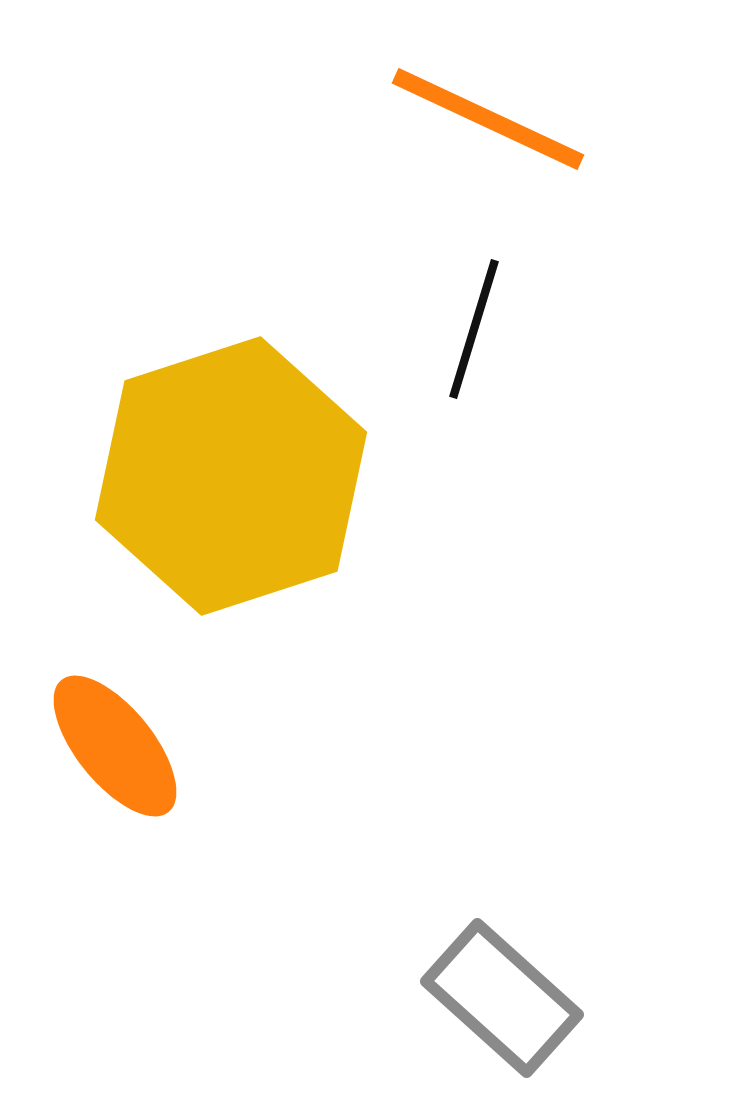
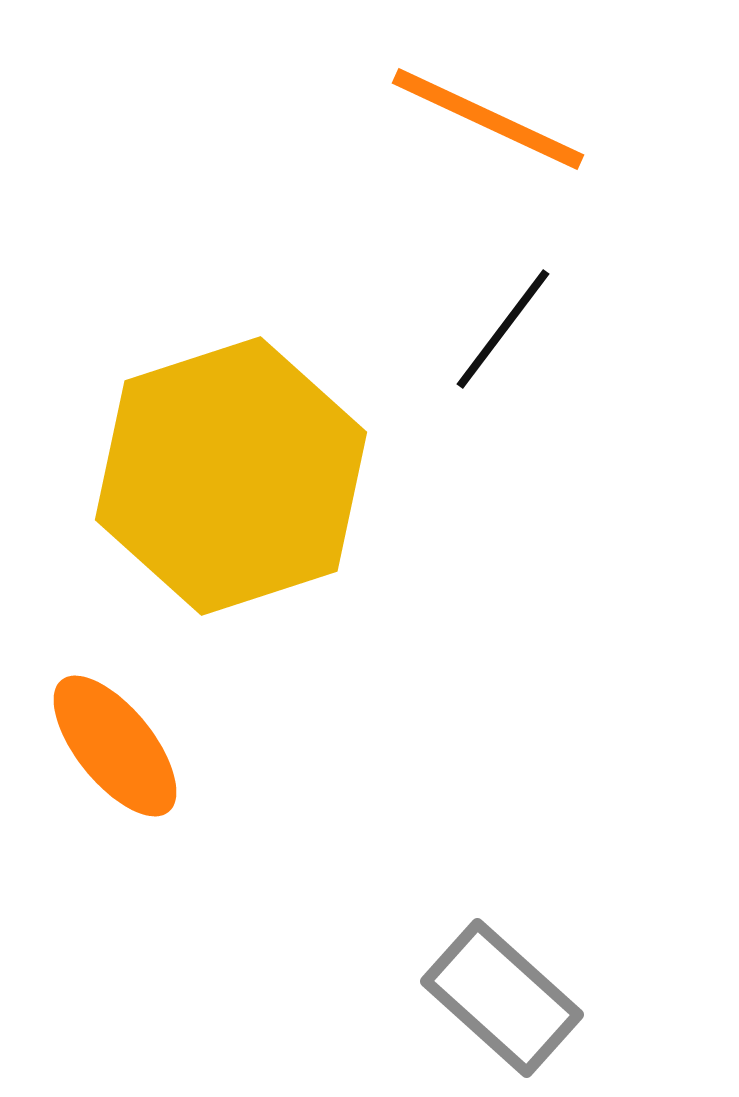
black line: moved 29 px right; rotated 20 degrees clockwise
